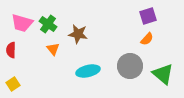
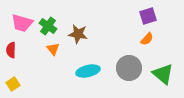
green cross: moved 2 px down
gray circle: moved 1 px left, 2 px down
